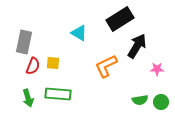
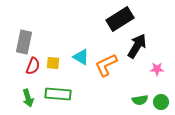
cyan triangle: moved 2 px right, 24 px down
orange L-shape: moved 1 px up
